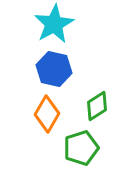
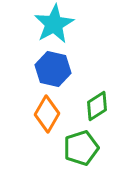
blue hexagon: moved 1 px left
